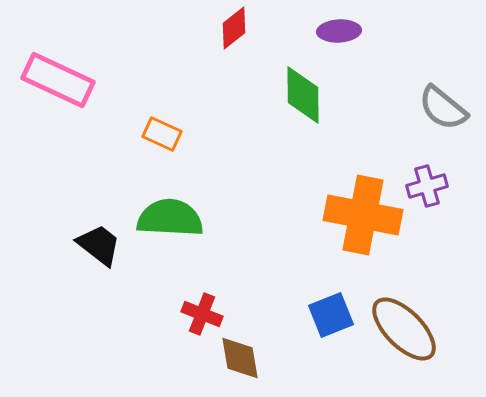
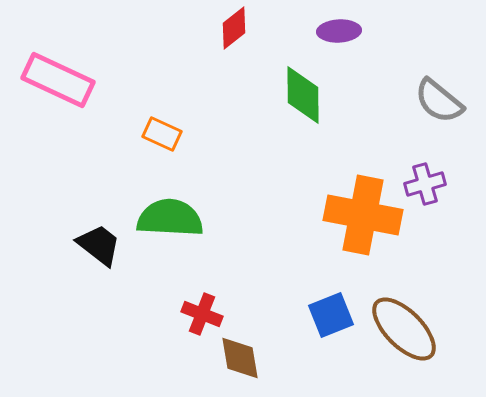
gray semicircle: moved 4 px left, 7 px up
purple cross: moved 2 px left, 2 px up
